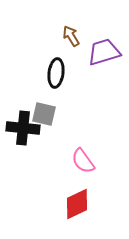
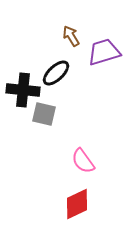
black ellipse: rotated 40 degrees clockwise
black cross: moved 38 px up
